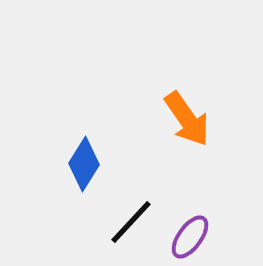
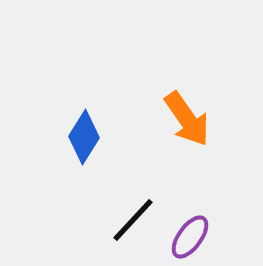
blue diamond: moved 27 px up
black line: moved 2 px right, 2 px up
